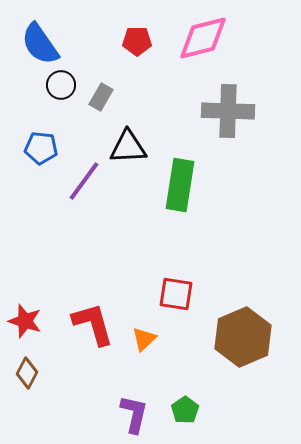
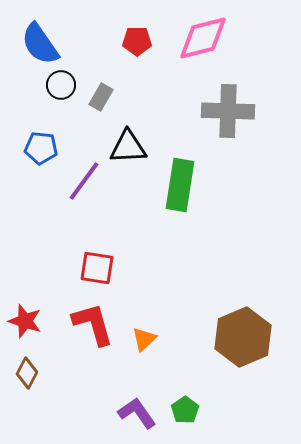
red square: moved 79 px left, 26 px up
purple L-shape: moved 3 px right, 1 px up; rotated 48 degrees counterclockwise
